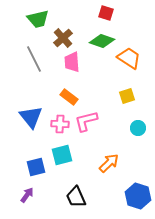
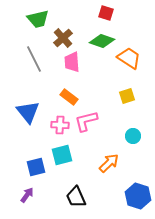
blue triangle: moved 3 px left, 5 px up
pink cross: moved 1 px down
cyan circle: moved 5 px left, 8 px down
